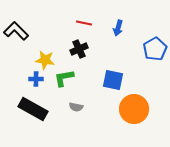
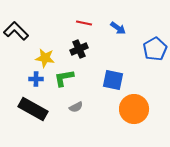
blue arrow: rotated 70 degrees counterclockwise
yellow star: moved 2 px up
gray semicircle: rotated 40 degrees counterclockwise
